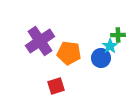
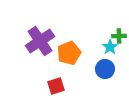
green cross: moved 1 px right, 1 px down
cyan star: moved 1 px down
orange pentagon: rotated 30 degrees counterclockwise
blue circle: moved 4 px right, 11 px down
